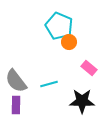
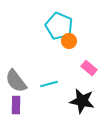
orange circle: moved 1 px up
black star: rotated 10 degrees clockwise
